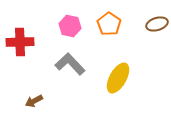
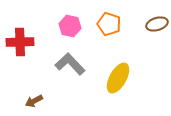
orange pentagon: rotated 15 degrees counterclockwise
